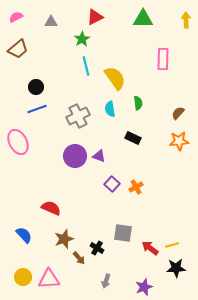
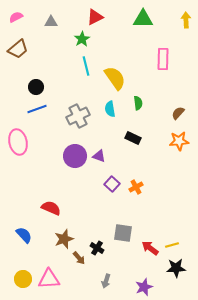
pink ellipse: rotated 15 degrees clockwise
yellow circle: moved 2 px down
